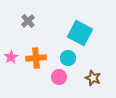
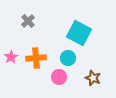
cyan square: moved 1 px left
